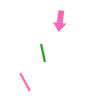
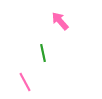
pink arrow: rotated 132 degrees clockwise
